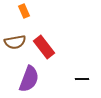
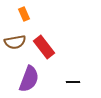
orange rectangle: moved 3 px down
black line: moved 9 px left, 3 px down
